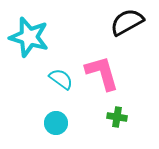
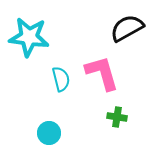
black semicircle: moved 6 px down
cyan star: rotated 9 degrees counterclockwise
cyan semicircle: rotated 40 degrees clockwise
cyan circle: moved 7 px left, 10 px down
